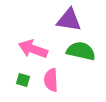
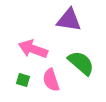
green semicircle: moved 12 px down; rotated 28 degrees clockwise
pink semicircle: rotated 15 degrees counterclockwise
